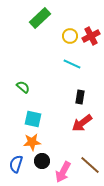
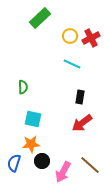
red cross: moved 2 px down
green semicircle: rotated 48 degrees clockwise
orange star: moved 1 px left, 2 px down
blue semicircle: moved 2 px left, 1 px up
